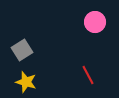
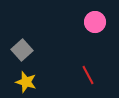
gray square: rotated 10 degrees counterclockwise
